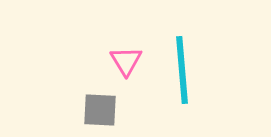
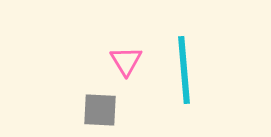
cyan line: moved 2 px right
